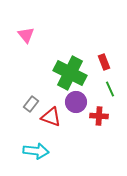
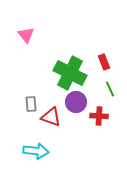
gray rectangle: rotated 42 degrees counterclockwise
